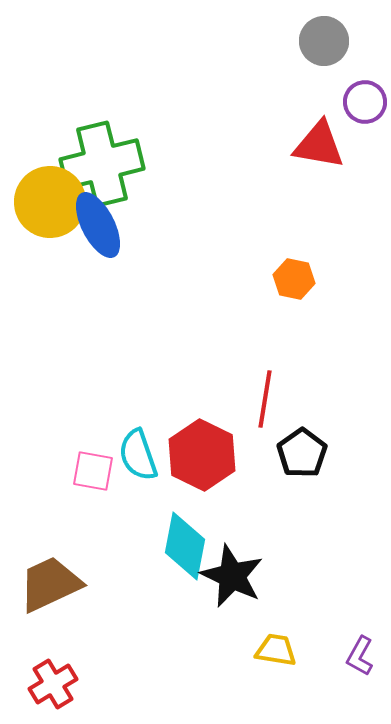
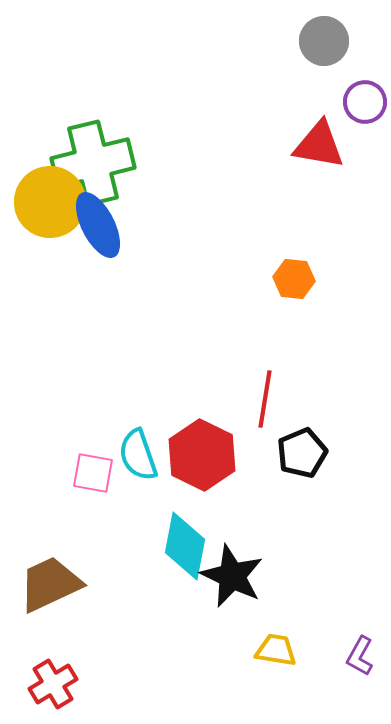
green cross: moved 9 px left, 1 px up
orange hexagon: rotated 6 degrees counterclockwise
black pentagon: rotated 12 degrees clockwise
pink square: moved 2 px down
